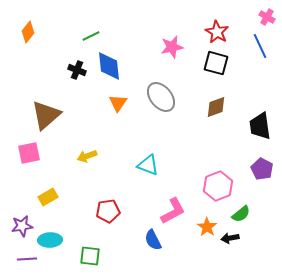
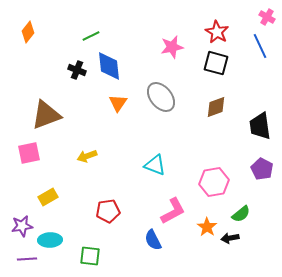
brown triangle: rotated 20 degrees clockwise
cyan triangle: moved 7 px right
pink hexagon: moved 4 px left, 4 px up; rotated 12 degrees clockwise
